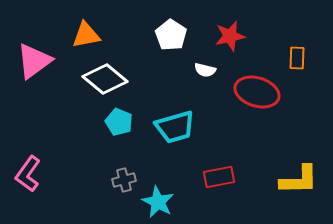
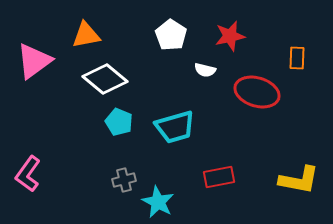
yellow L-shape: rotated 12 degrees clockwise
